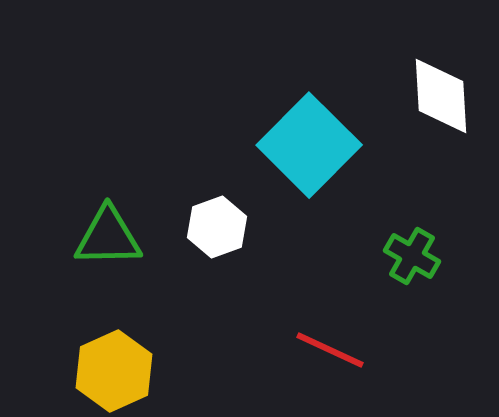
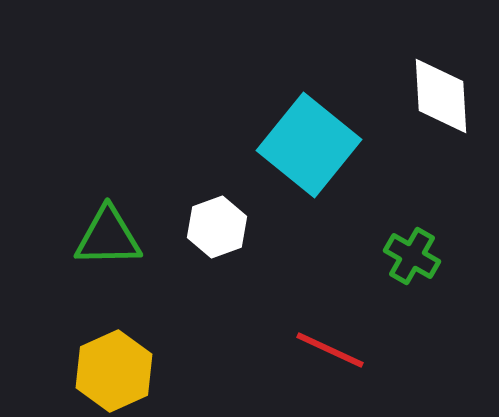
cyan square: rotated 6 degrees counterclockwise
